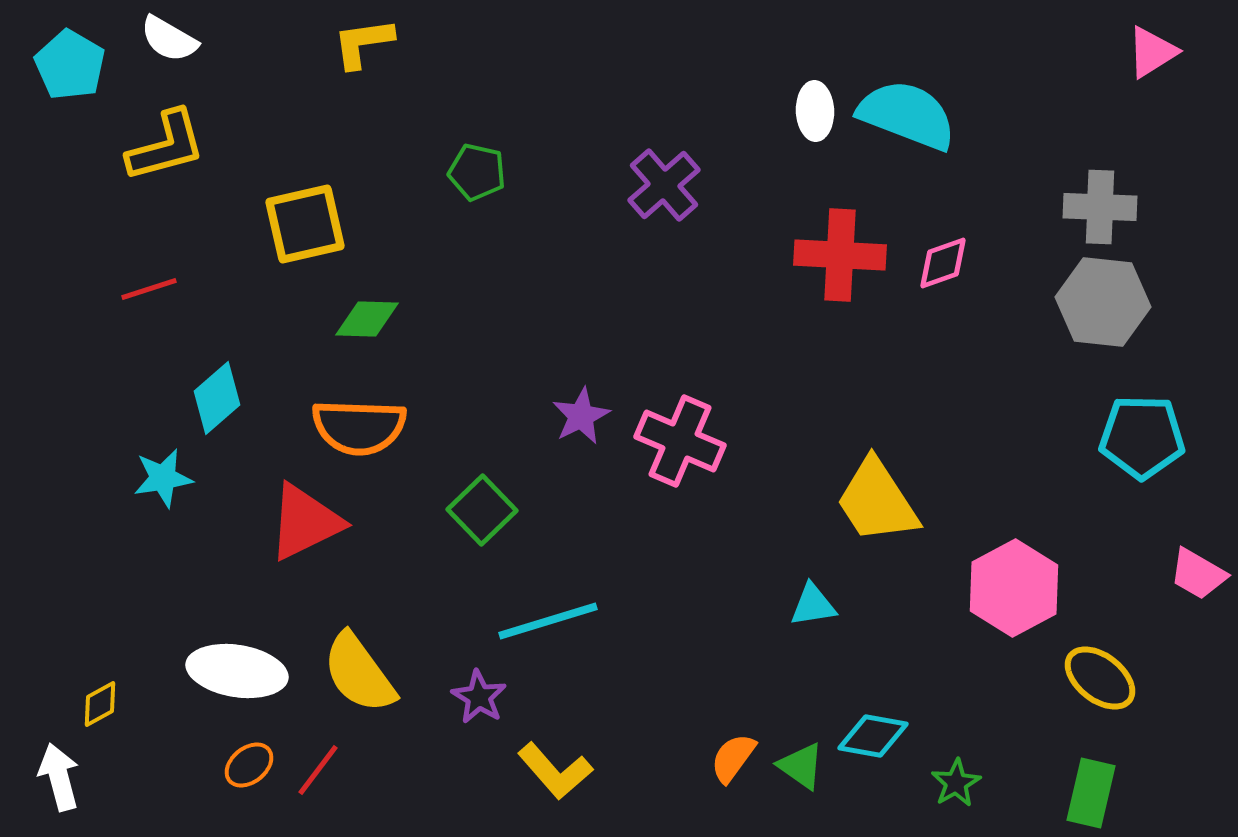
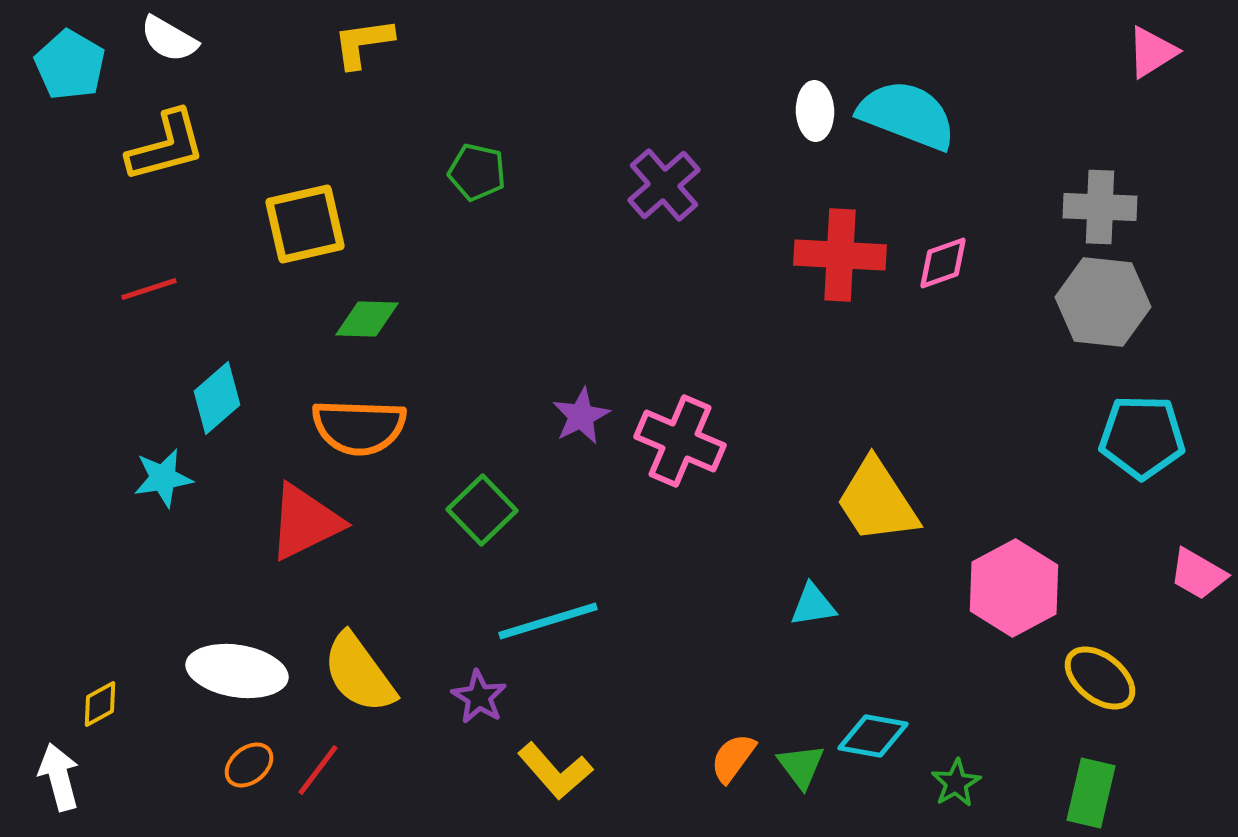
green triangle at (801, 766): rotated 18 degrees clockwise
